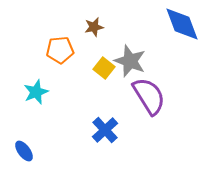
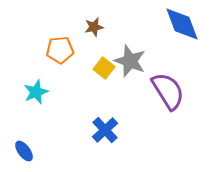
purple semicircle: moved 19 px right, 5 px up
